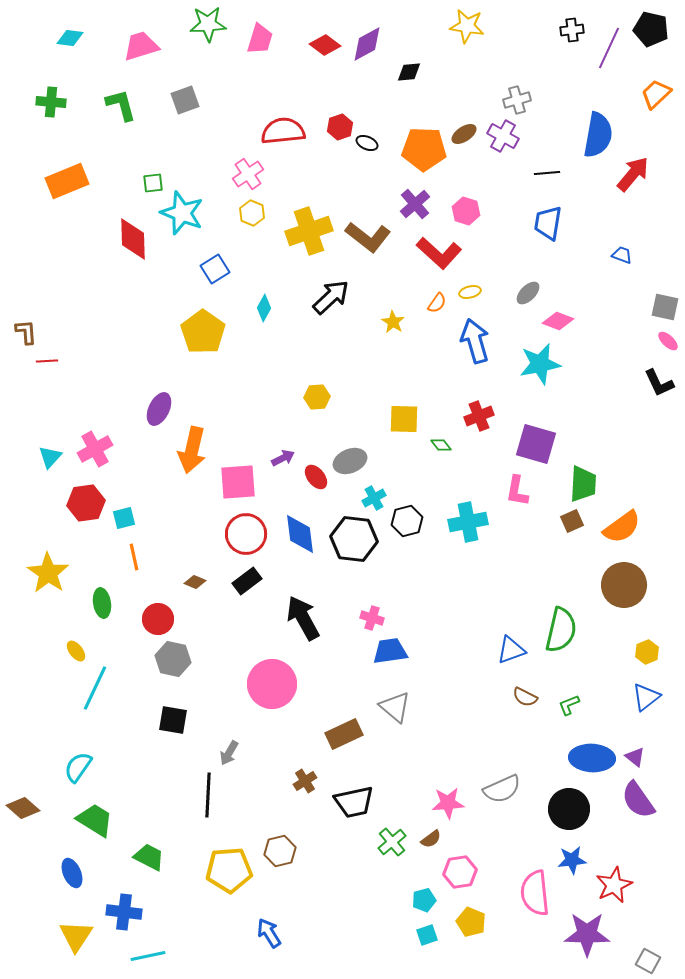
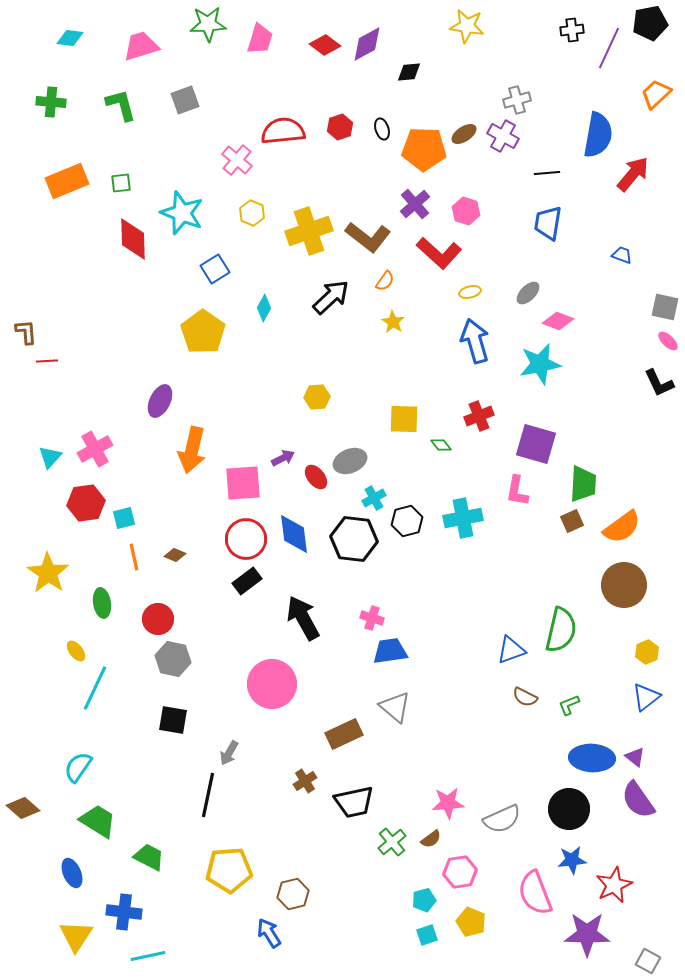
black pentagon at (651, 29): moved 1 px left, 6 px up; rotated 24 degrees counterclockwise
black ellipse at (367, 143): moved 15 px right, 14 px up; rotated 50 degrees clockwise
pink cross at (248, 174): moved 11 px left, 14 px up; rotated 16 degrees counterclockwise
green square at (153, 183): moved 32 px left
orange semicircle at (437, 303): moved 52 px left, 22 px up
purple ellipse at (159, 409): moved 1 px right, 8 px up
pink square at (238, 482): moved 5 px right, 1 px down
cyan cross at (468, 522): moved 5 px left, 4 px up
red circle at (246, 534): moved 5 px down
blue diamond at (300, 534): moved 6 px left
brown diamond at (195, 582): moved 20 px left, 27 px up
gray semicircle at (502, 789): moved 30 px down
black line at (208, 795): rotated 9 degrees clockwise
green trapezoid at (95, 820): moved 3 px right, 1 px down
brown hexagon at (280, 851): moved 13 px right, 43 px down
pink semicircle at (535, 893): rotated 15 degrees counterclockwise
